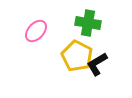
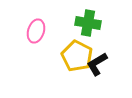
pink ellipse: rotated 25 degrees counterclockwise
